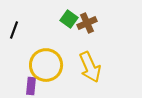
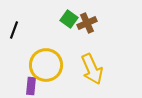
yellow arrow: moved 2 px right, 2 px down
